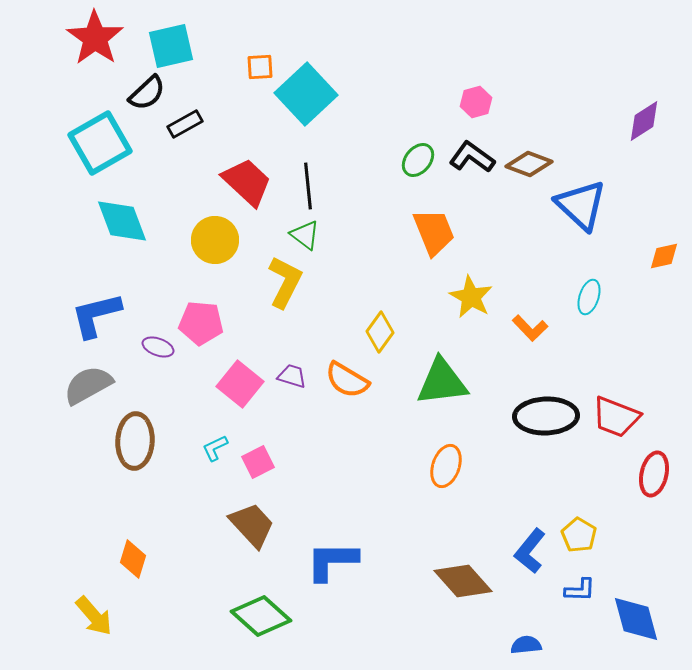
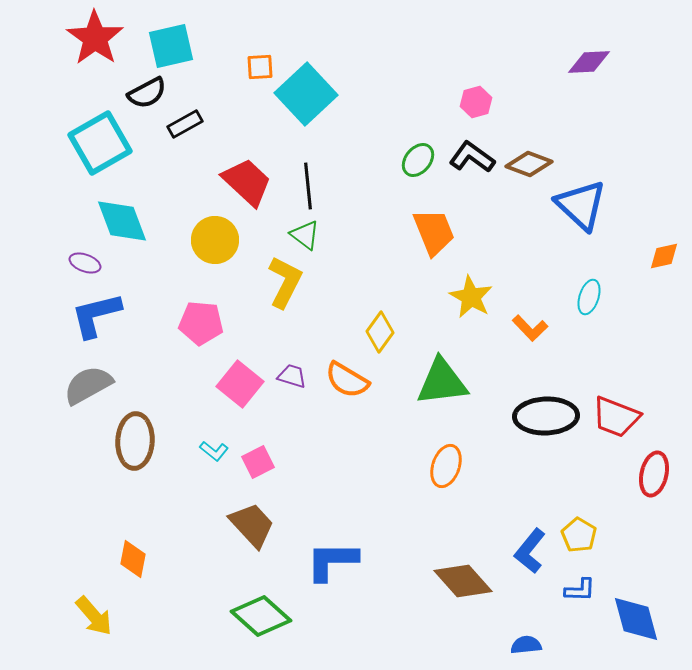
black semicircle at (147, 93): rotated 15 degrees clockwise
purple diamond at (644, 121): moved 55 px left, 59 px up; rotated 30 degrees clockwise
purple ellipse at (158, 347): moved 73 px left, 84 px up
cyan L-shape at (215, 448): moved 1 px left, 3 px down; rotated 116 degrees counterclockwise
orange diamond at (133, 559): rotated 6 degrees counterclockwise
